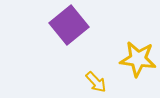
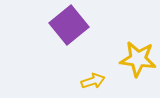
yellow arrow: moved 3 px left, 1 px up; rotated 65 degrees counterclockwise
